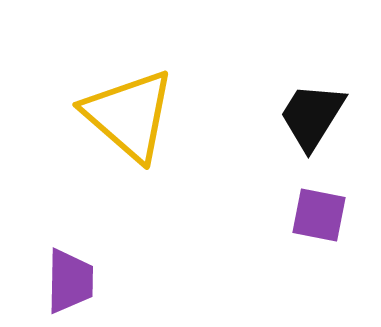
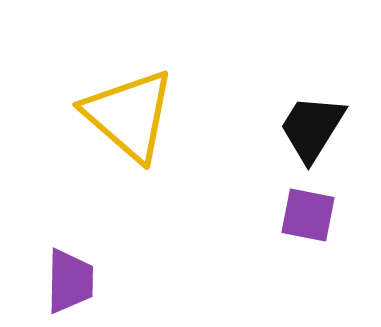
black trapezoid: moved 12 px down
purple square: moved 11 px left
